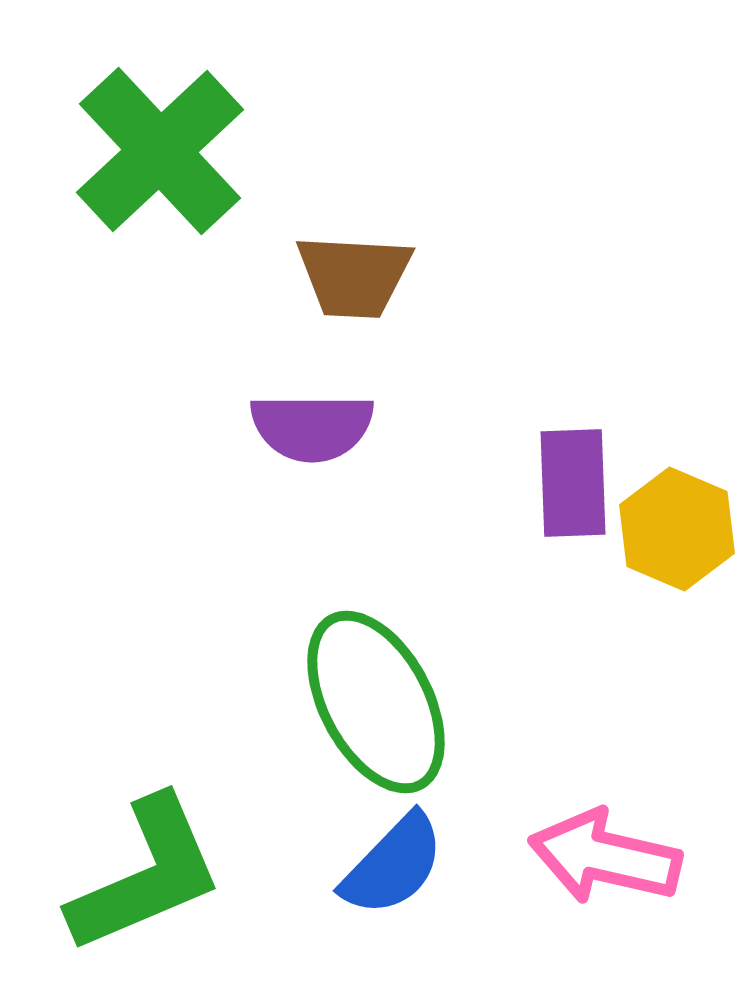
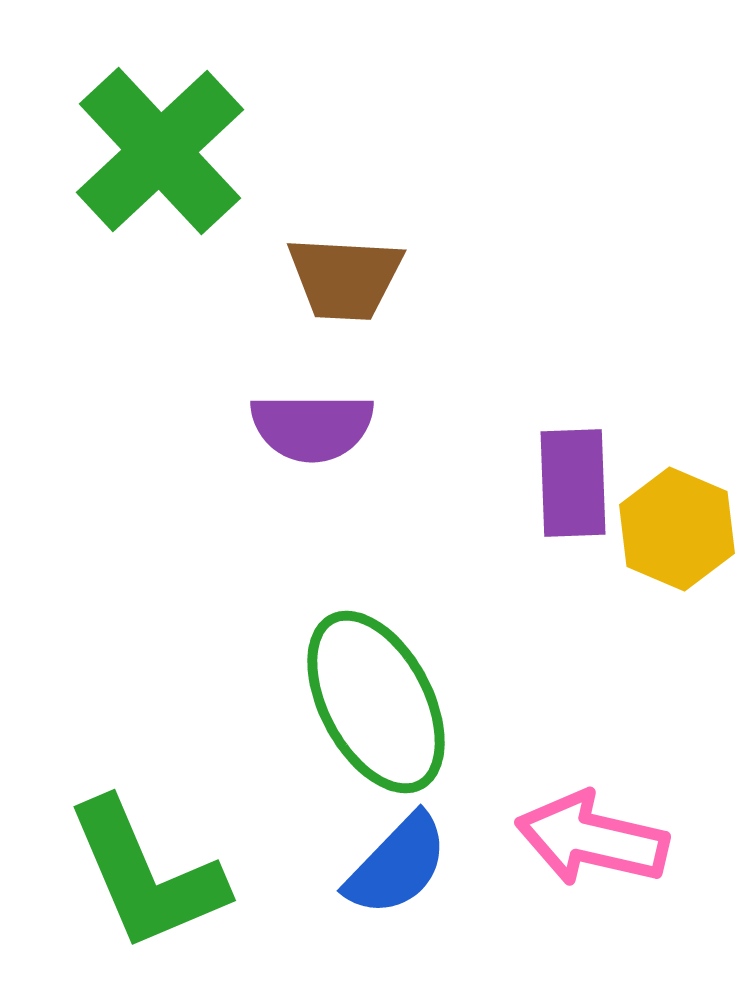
brown trapezoid: moved 9 px left, 2 px down
pink arrow: moved 13 px left, 18 px up
blue semicircle: moved 4 px right
green L-shape: rotated 90 degrees clockwise
